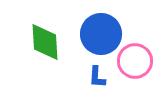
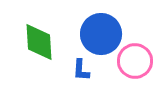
green diamond: moved 6 px left
blue L-shape: moved 16 px left, 7 px up
